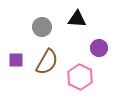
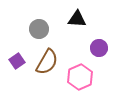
gray circle: moved 3 px left, 2 px down
purple square: moved 1 px right, 1 px down; rotated 35 degrees counterclockwise
pink hexagon: rotated 10 degrees clockwise
